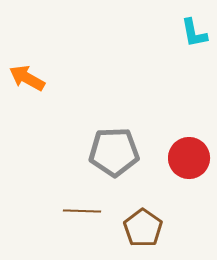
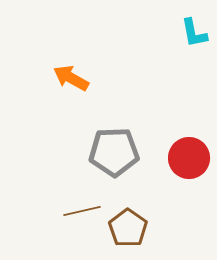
orange arrow: moved 44 px right
brown line: rotated 15 degrees counterclockwise
brown pentagon: moved 15 px left
